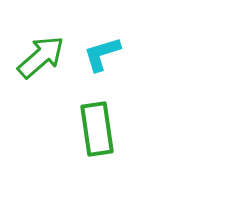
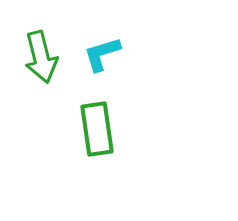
green arrow: rotated 117 degrees clockwise
